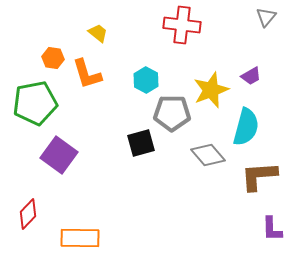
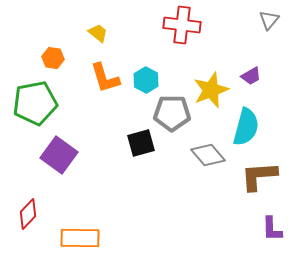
gray triangle: moved 3 px right, 3 px down
orange L-shape: moved 18 px right, 4 px down
